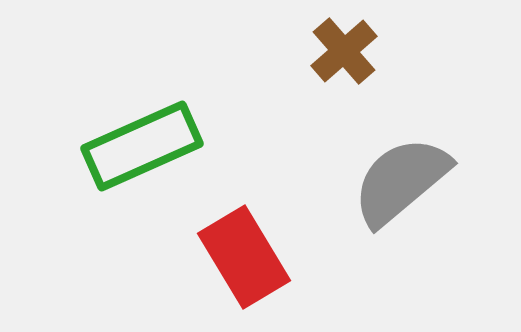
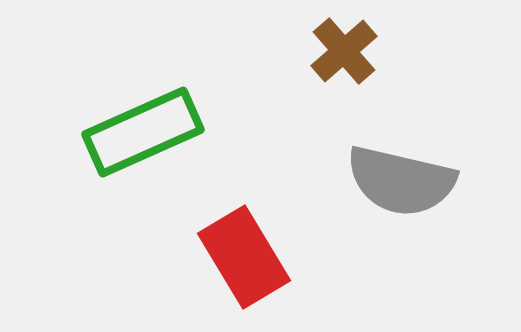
green rectangle: moved 1 px right, 14 px up
gray semicircle: rotated 127 degrees counterclockwise
